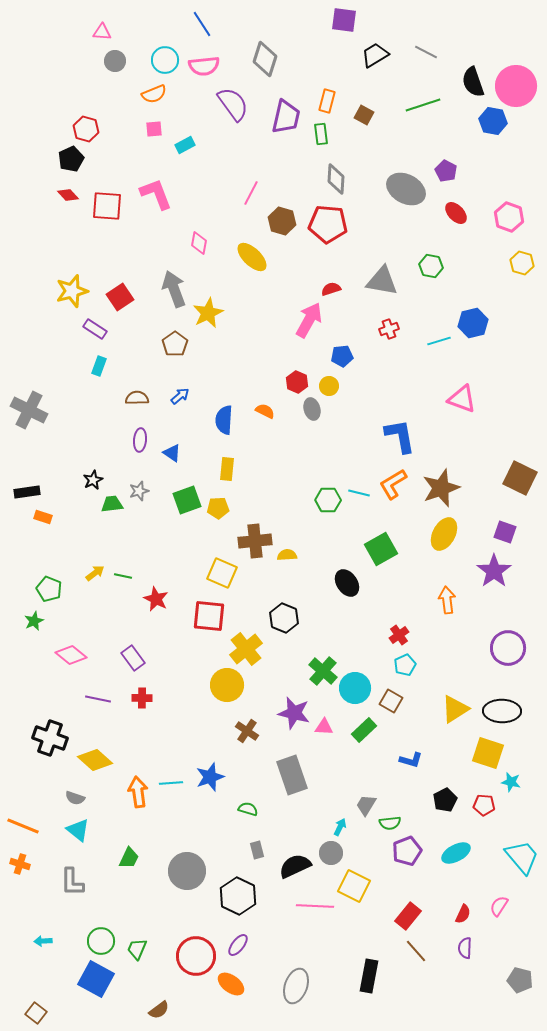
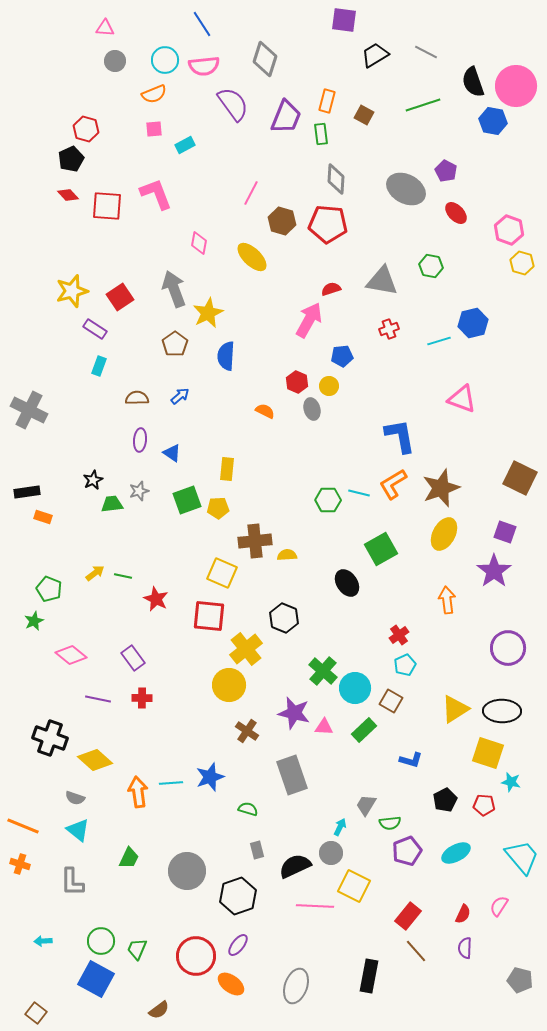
pink triangle at (102, 32): moved 3 px right, 4 px up
purple trapezoid at (286, 117): rotated 9 degrees clockwise
pink hexagon at (509, 217): moved 13 px down
blue semicircle at (224, 420): moved 2 px right, 64 px up
yellow circle at (227, 685): moved 2 px right
black hexagon at (238, 896): rotated 15 degrees clockwise
